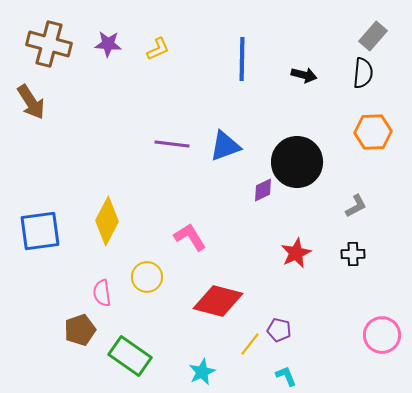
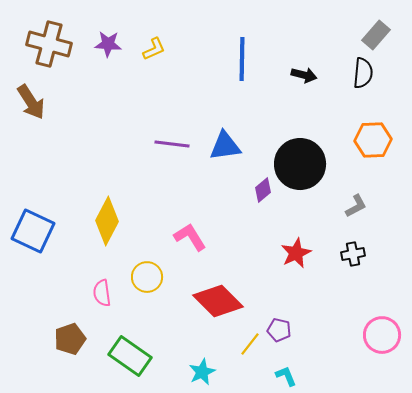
gray rectangle: moved 3 px right, 1 px up
yellow L-shape: moved 4 px left
orange hexagon: moved 8 px down
blue triangle: rotated 12 degrees clockwise
black circle: moved 3 px right, 2 px down
purple diamond: rotated 15 degrees counterclockwise
blue square: moved 7 px left; rotated 33 degrees clockwise
black cross: rotated 10 degrees counterclockwise
red diamond: rotated 30 degrees clockwise
brown pentagon: moved 10 px left, 9 px down
